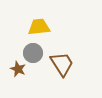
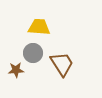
yellow trapezoid: rotated 10 degrees clockwise
brown star: moved 2 px left, 1 px down; rotated 28 degrees counterclockwise
